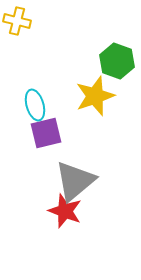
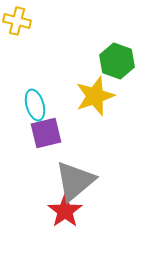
red star: rotated 16 degrees clockwise
